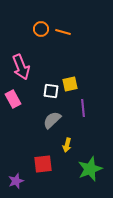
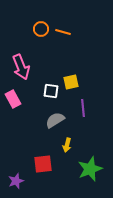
yellow square: moved 1 px right, 2 px up
gray semicircle: moved 3 px right; rotated 12 degrees clockwise
